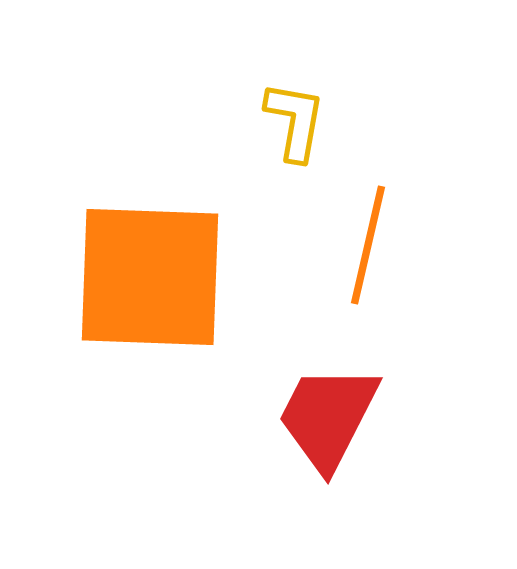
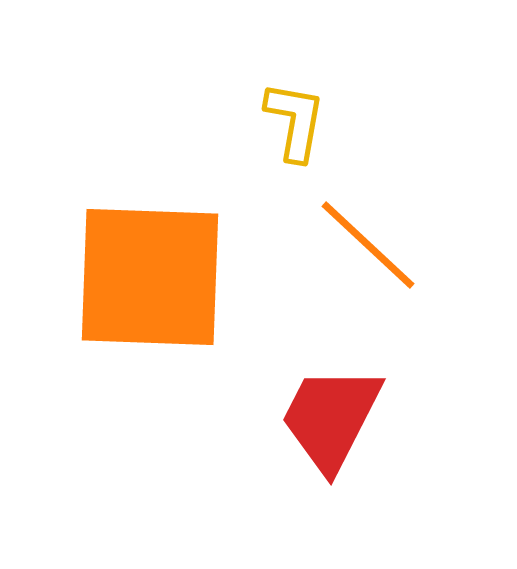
orange line: rotated 60 degrees counterclockwise
red trapezoid: moved 3 px right, 1 px down
